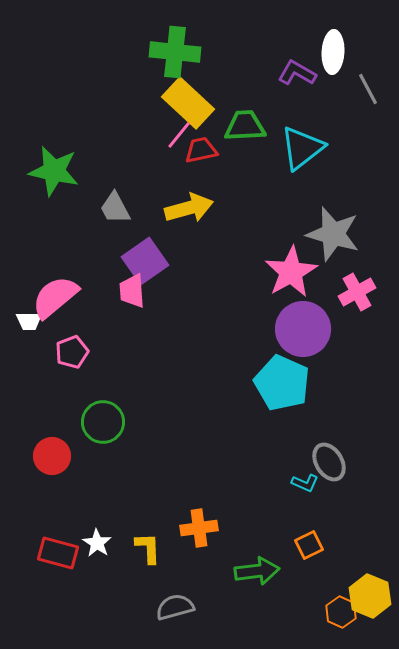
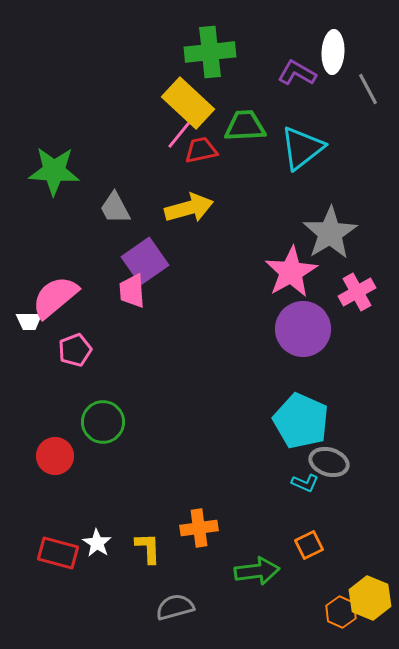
green cross: moved 35 px right; rotated 12 degrees counterclockwise
green star: rotated 9 degrees counterclockwise
gray star: moved 3 px left, 1 px up; rotated 24 degrees clockwise
pink pentagon: moved 3 px right, 2 px up
cyan pentagon: moved 19 px right, 38 px down
red circle: moved 3 px right
gray ellipse: rotated 42 degrees counterclockwise
yellow hexagon: moved 2 px down
